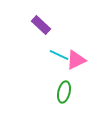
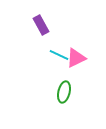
purple rectangle: rotated 18 degrees clockwise
pink triangle: moved 2 px up
